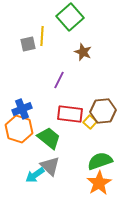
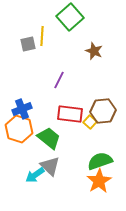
brown star: moved 11 px right, 1 px up
orange star: moved 2 px up
